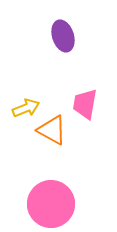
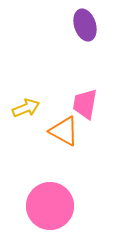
purple ellipse: moved 22 px right, 11 px up
orange triangle: moved 12 px right, 1 px down
pink circle: moved 1 px left, 2 px down
